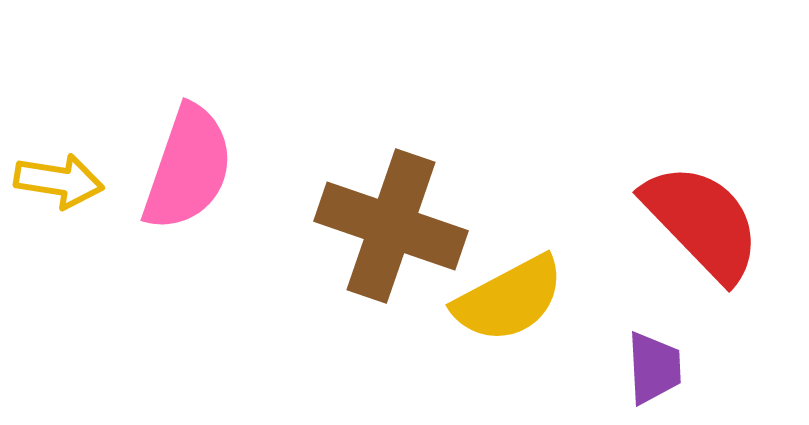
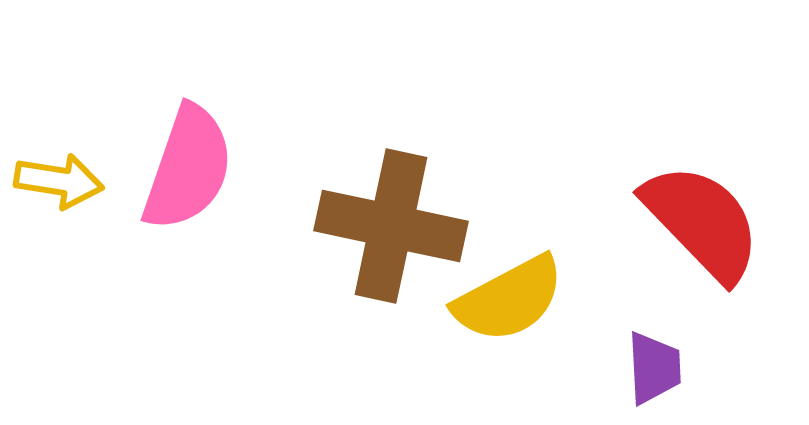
brown cross: rotated 7 degrees counterclockwise
